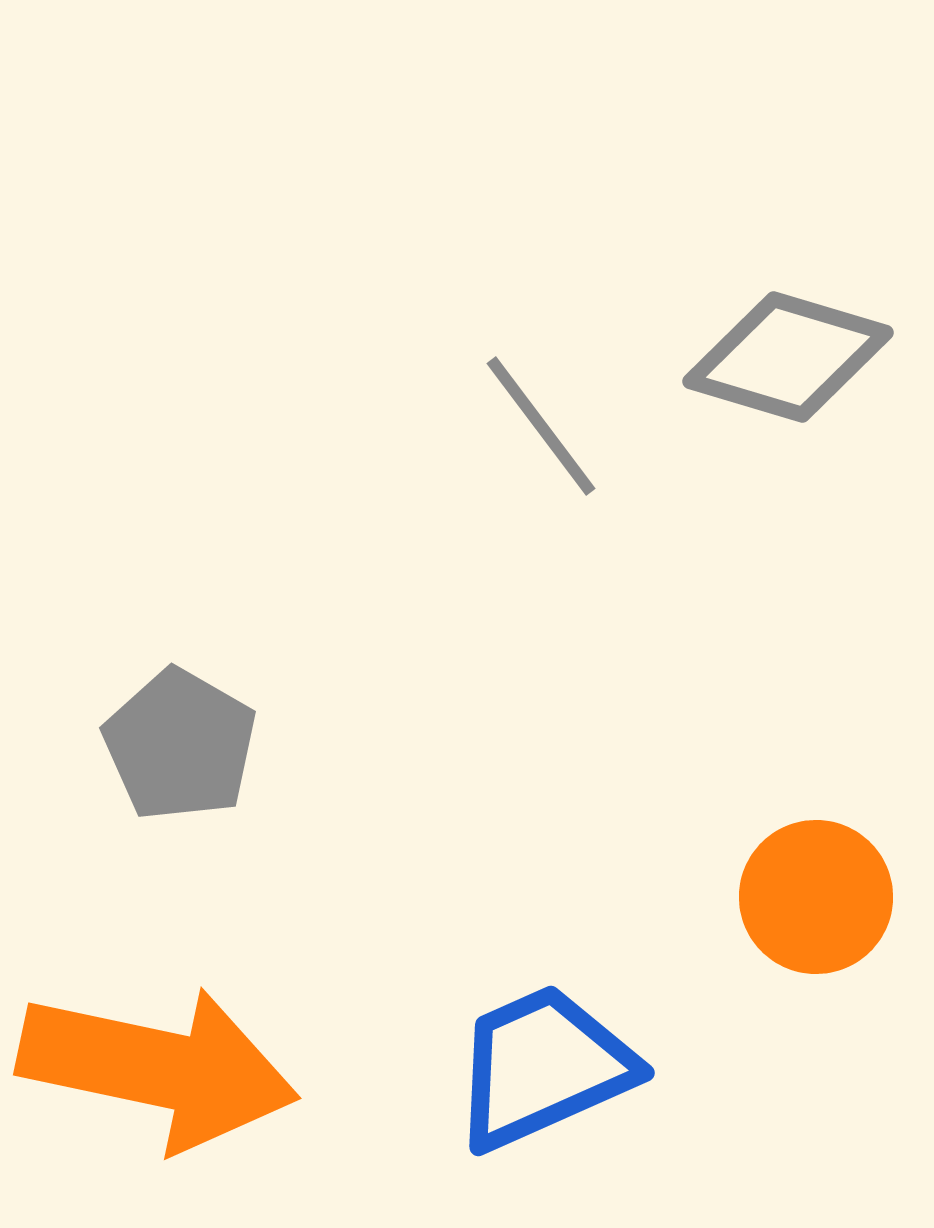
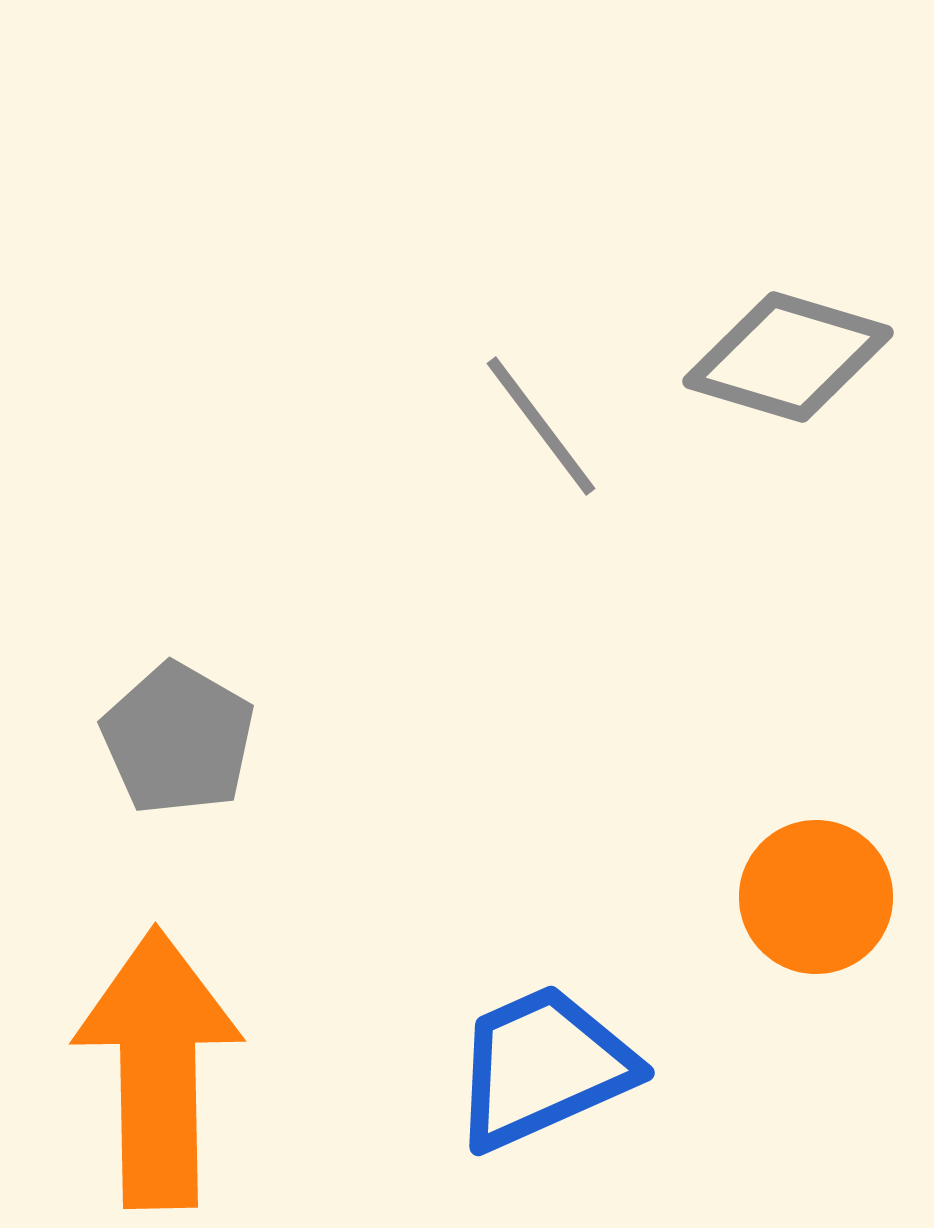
gray pentagon: moved 2 px left, 6 px up
orange arrow: rotated 103 degrees counterclockwise
